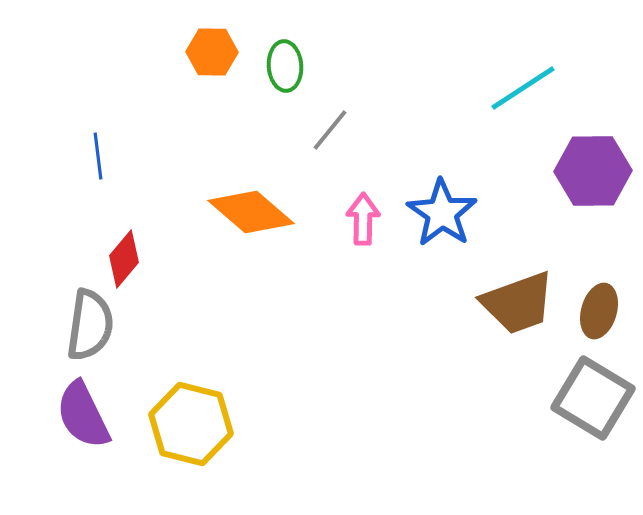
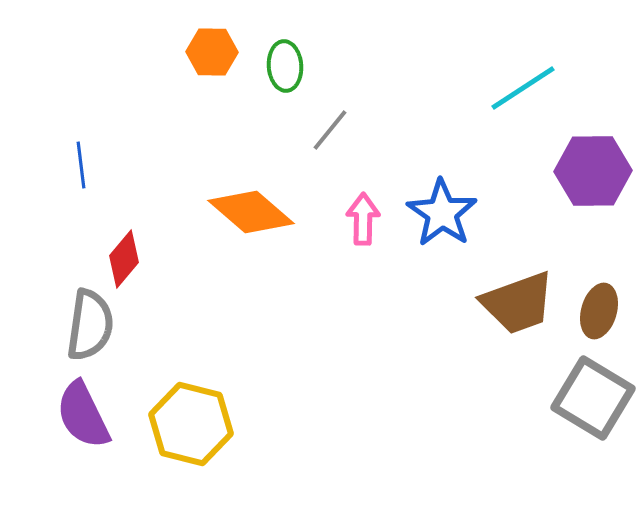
blue line: moved 17 px left, 9 px down
